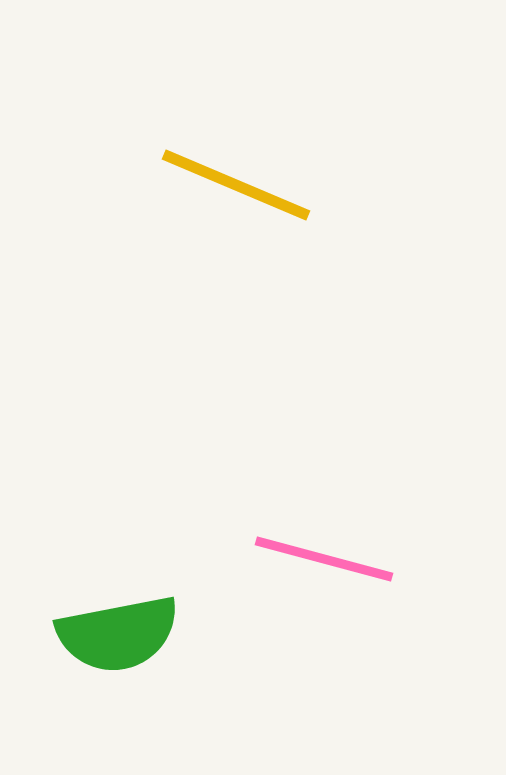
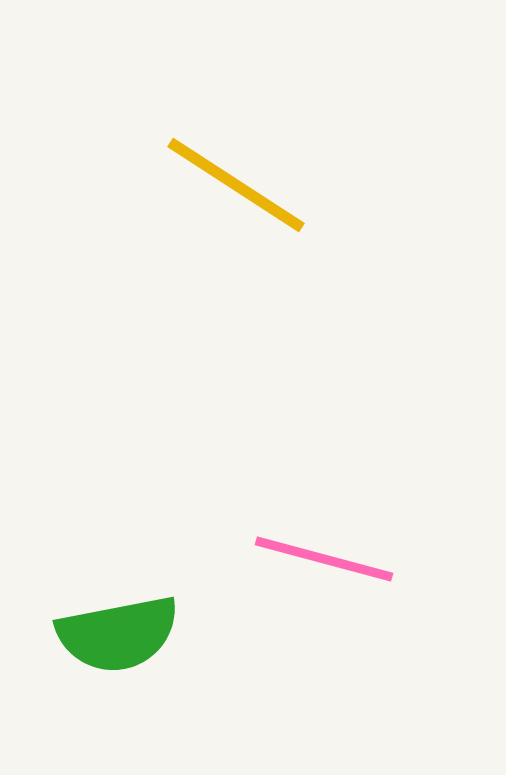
yellow line: rotated 10 degrees clockwise
